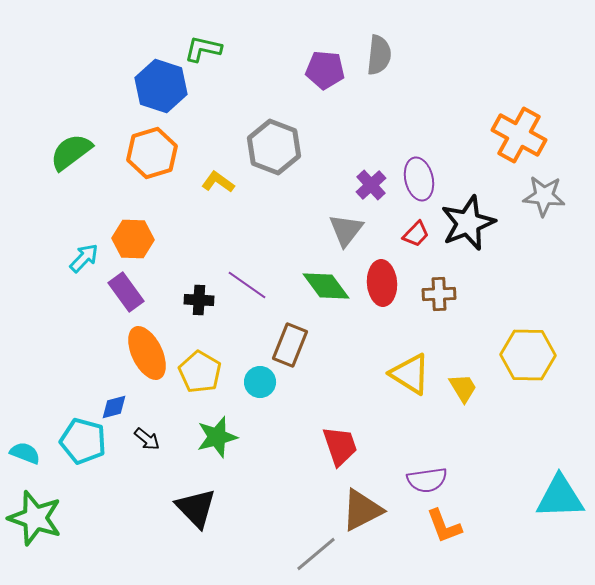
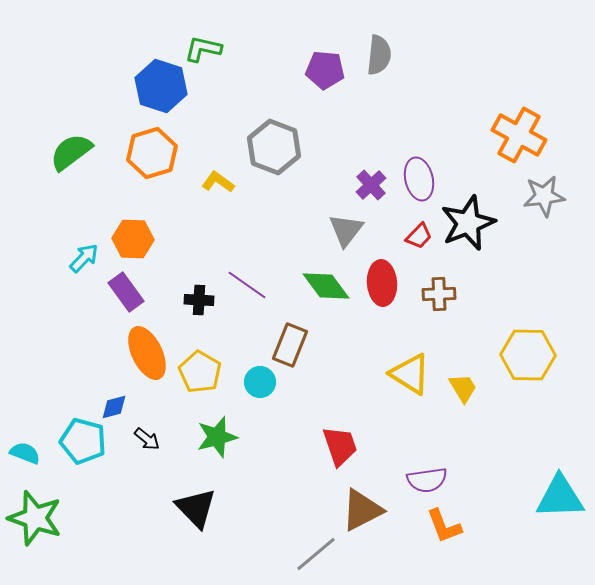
gray star at (544, 196): rotated 12 degrees counterclockwise
red trapezoid at (416, 234): moved 3 px right, 2 px down
